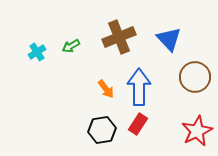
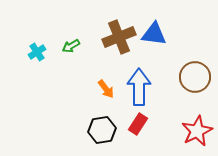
blue triangle: moved 15 px left, 5 px up; rotated 40 degrees counterclockwise
